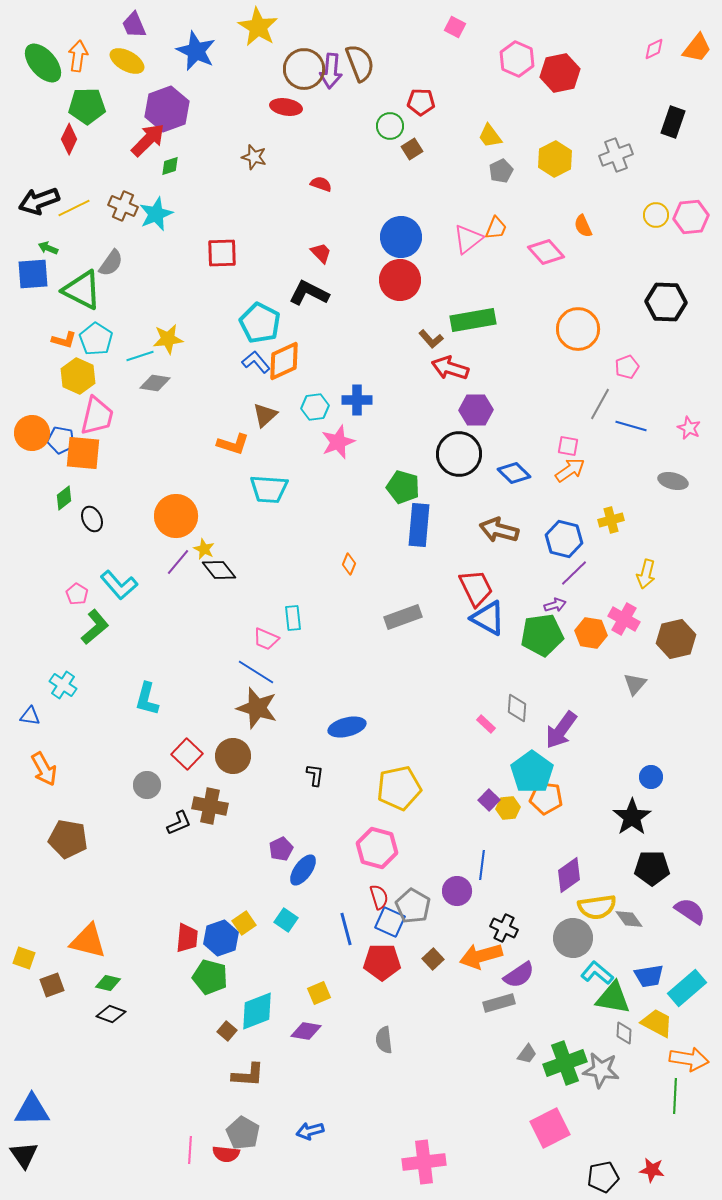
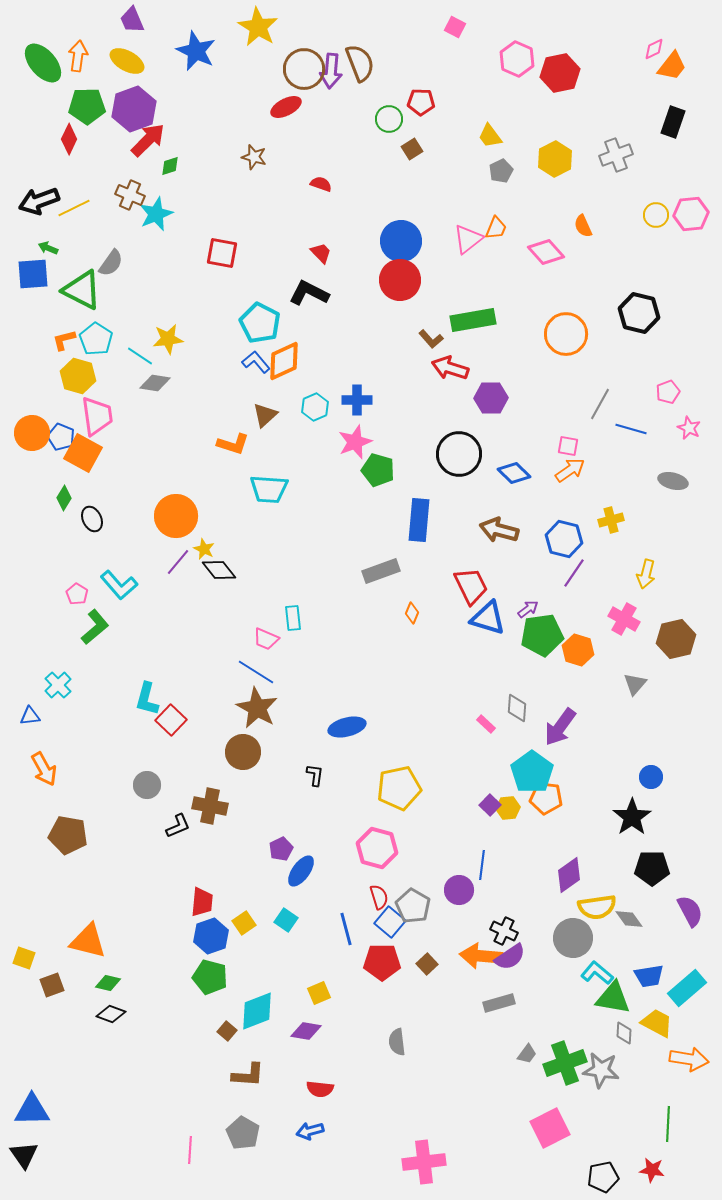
purple trapezoid at (134, 25): moved 2 px left, 5 px up
orange trapezoid at (697, 48): moved 25 px left, 18 px down
red ellipse at (286, 107): rotated 36 degrees counterclockwise
purple hexagon at (167, 109): moved 33 px left
green circle at (390, 126): moved 1 px left, 7 px up
brown cross at (123, 206): moved 7 px right, 11 px up
pink hexagon at (691, 217): moved 3 px up
blue circle at (401, 237): moved 4 px down
red square at (222, 253): rotated 12 degrees clockwise
black hexagon at (666, 302): moved 27 px left, 11 px down; rotated 12 degrees clockwise
orange circle at (578, 329): moved 12 px left, 5 px down
orange L-shape at (64, 340): rotated 150 degrees clockwise
cyan line at (140, 356): rotated 52 degrees clockwise
pink pentagon at (627, 367): moved 41 px right, 25 px down
yellow hexagon at (78, 376): rotated 8 degrees counterclockwise
cyan hexagon at (315, 407): rotated 16 degrees counterclockwise
purple hexagon at (476, 410): moved 15 px right, 12 px up
pink trapezoid at (97, 416): rotated 21 degrees counterclockwise
blue line at (631, 426): moved 3 px down
blue pentagon at (61, 440): moved 3 px up; rotated 12 degrees clockwise
pink star at (338, 442): moved 17 px right
orange square at (83, 453): rotated 24 degrees clockwise
green pentagon at (403, 487): moved 25 px left, 17 px up
green diamond at (64, 498): rotated 20 degrees counterclockwise
blue rectangle at (419, 525): moved 5 px up
orange diamond at (349, 564): moved 63 px right, 49 px down
purple line at (574, 573): rotated 12 degrees counterclockwise
red trapezoid at (476, 588): moved 5 px left, 2 px up
purple arrow at (555, 605): moved 27 px left, 4 px down; rotated 20 degrees counterclockwise
gray rectangle at (403, 617): moved 22 px left, 46 px up
blue triangle at (488, 618): rotated 12 degrees counterclockwise
orange hexagon at (591, 633): moved 13 px left, 17 px down; rotated 8 degrees clockwise
cyan cross at (63, 685): moved 5 px left; rotated 12 degrees clockwise
brown star at (257, 708): rotated 12 degrees clockwise
blue triangle at (30, 716): rotated 15 degrees counterclockwise
purple arrow at (561, 730): moved 1 px left, 3 px up
red square at (187, 754): moved 16 px left, 34 px up
brown circle at (233, 756): moved 10 px right, 4 px up
purple square at (489, 800): moved 1 px right, 5 px down
black L-shape at (179, 823): moved 1 px left, 3 px down
brown pentagon at (68, 839): moved 4 px up
blue ellipse at (303, 870): moved 2 px left, 1 px down
purple circle at (457, 891): moved 2 px right, 1 px up
purple semicircle at (690, 911): rotated 28 degrees clockwise
blue square at (390, 922): rotated 16 degrees clockwise
black cross at (504, 928): moved 3 px down
red trapezoid at (187, 938): moved 15 px right, 36 px up
blue hexagon at (221, 938): moved 10 px left, 2 px up
orange arrow at (481, 956): rotated 21 degrees clockwise
brown square at (433, 959): moved 6 px left, 5 px down
purple semicircle at (519, 975): moved 9 px left, 18 px up
gray semicircle at (384, 1040): moved 13 px right, 2 px down
green line at (675, 1096): moved 7 px left, 28 px down
red semicircle at (226, 1154): moved 94 px right, 65 px up
